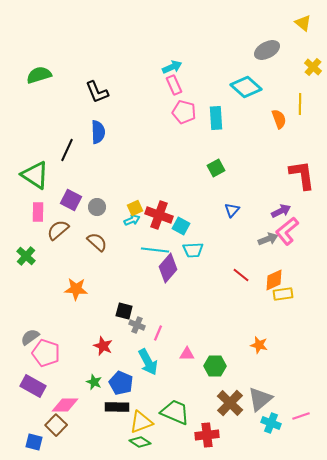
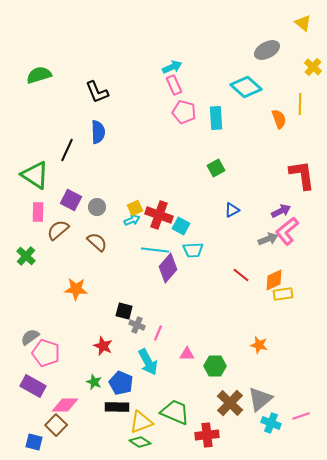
blue triangle at (232, 210): rotated 21 degrees clockwise
